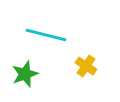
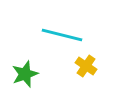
cyan line: moved 16 px right
